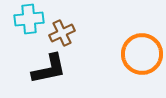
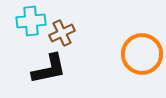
cyan cross: moved 2 px right, 2 px down
